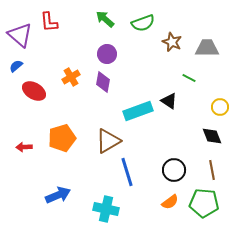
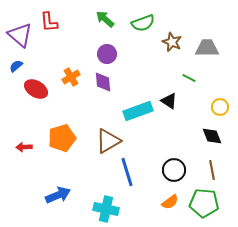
purple diamond: rotated 15 degrees counterclockwise
red ellipse: moved 2 px right, 2 px up
